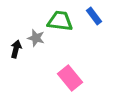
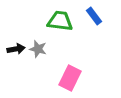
gray star: moved 2 px right, 11 px down
black arrow: rotated 66 degrees clockwise
pink rectangle: rotated 65 degrees clockwise
